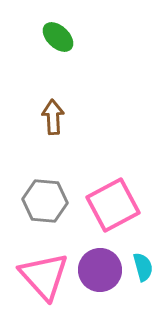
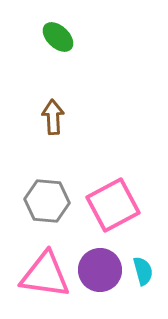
gray hexagon: moved 2 px right
cyan semicircle: moved 4 px down
pink triangle: moved 1 px right, 1 px up; rotated 40 degrees counterclockwise
